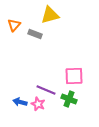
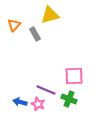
gray rectangle: rotated 40 degrees clockwise
